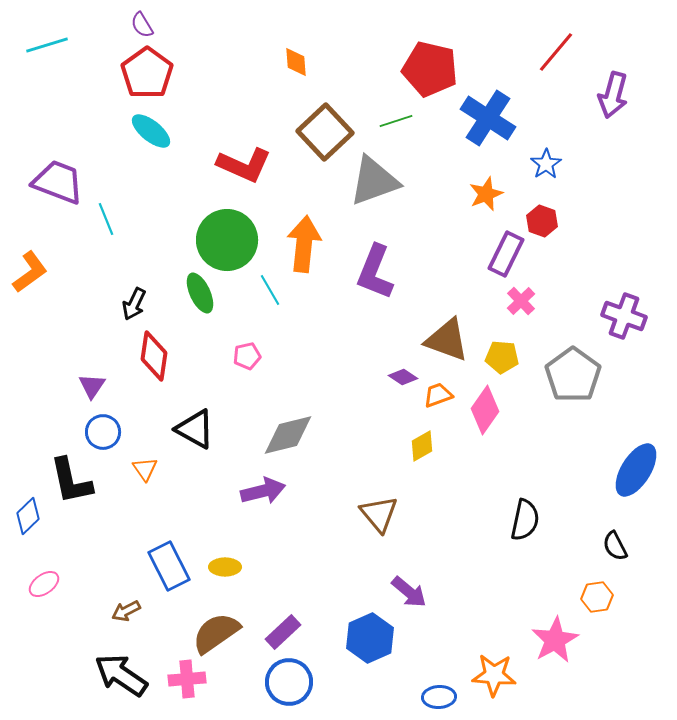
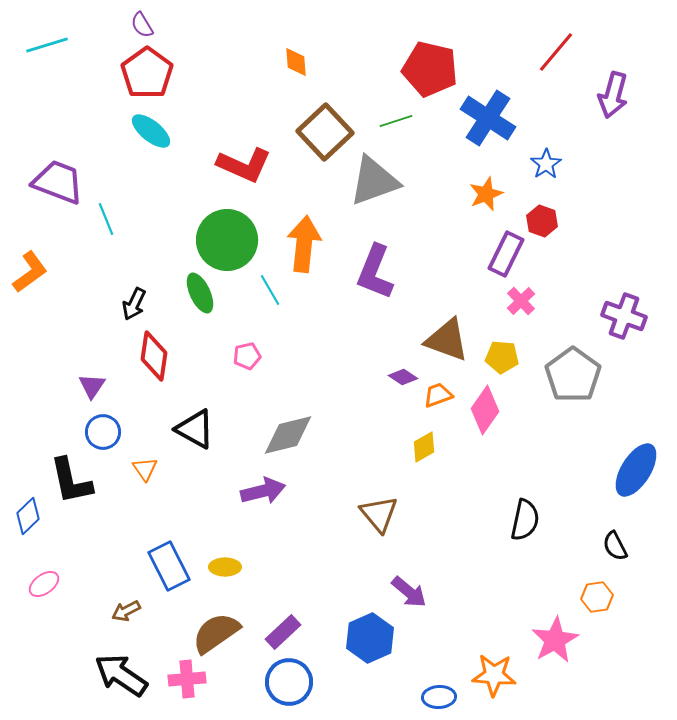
yellow diamond at (422, 446): moved 2 px right, 1 px down
